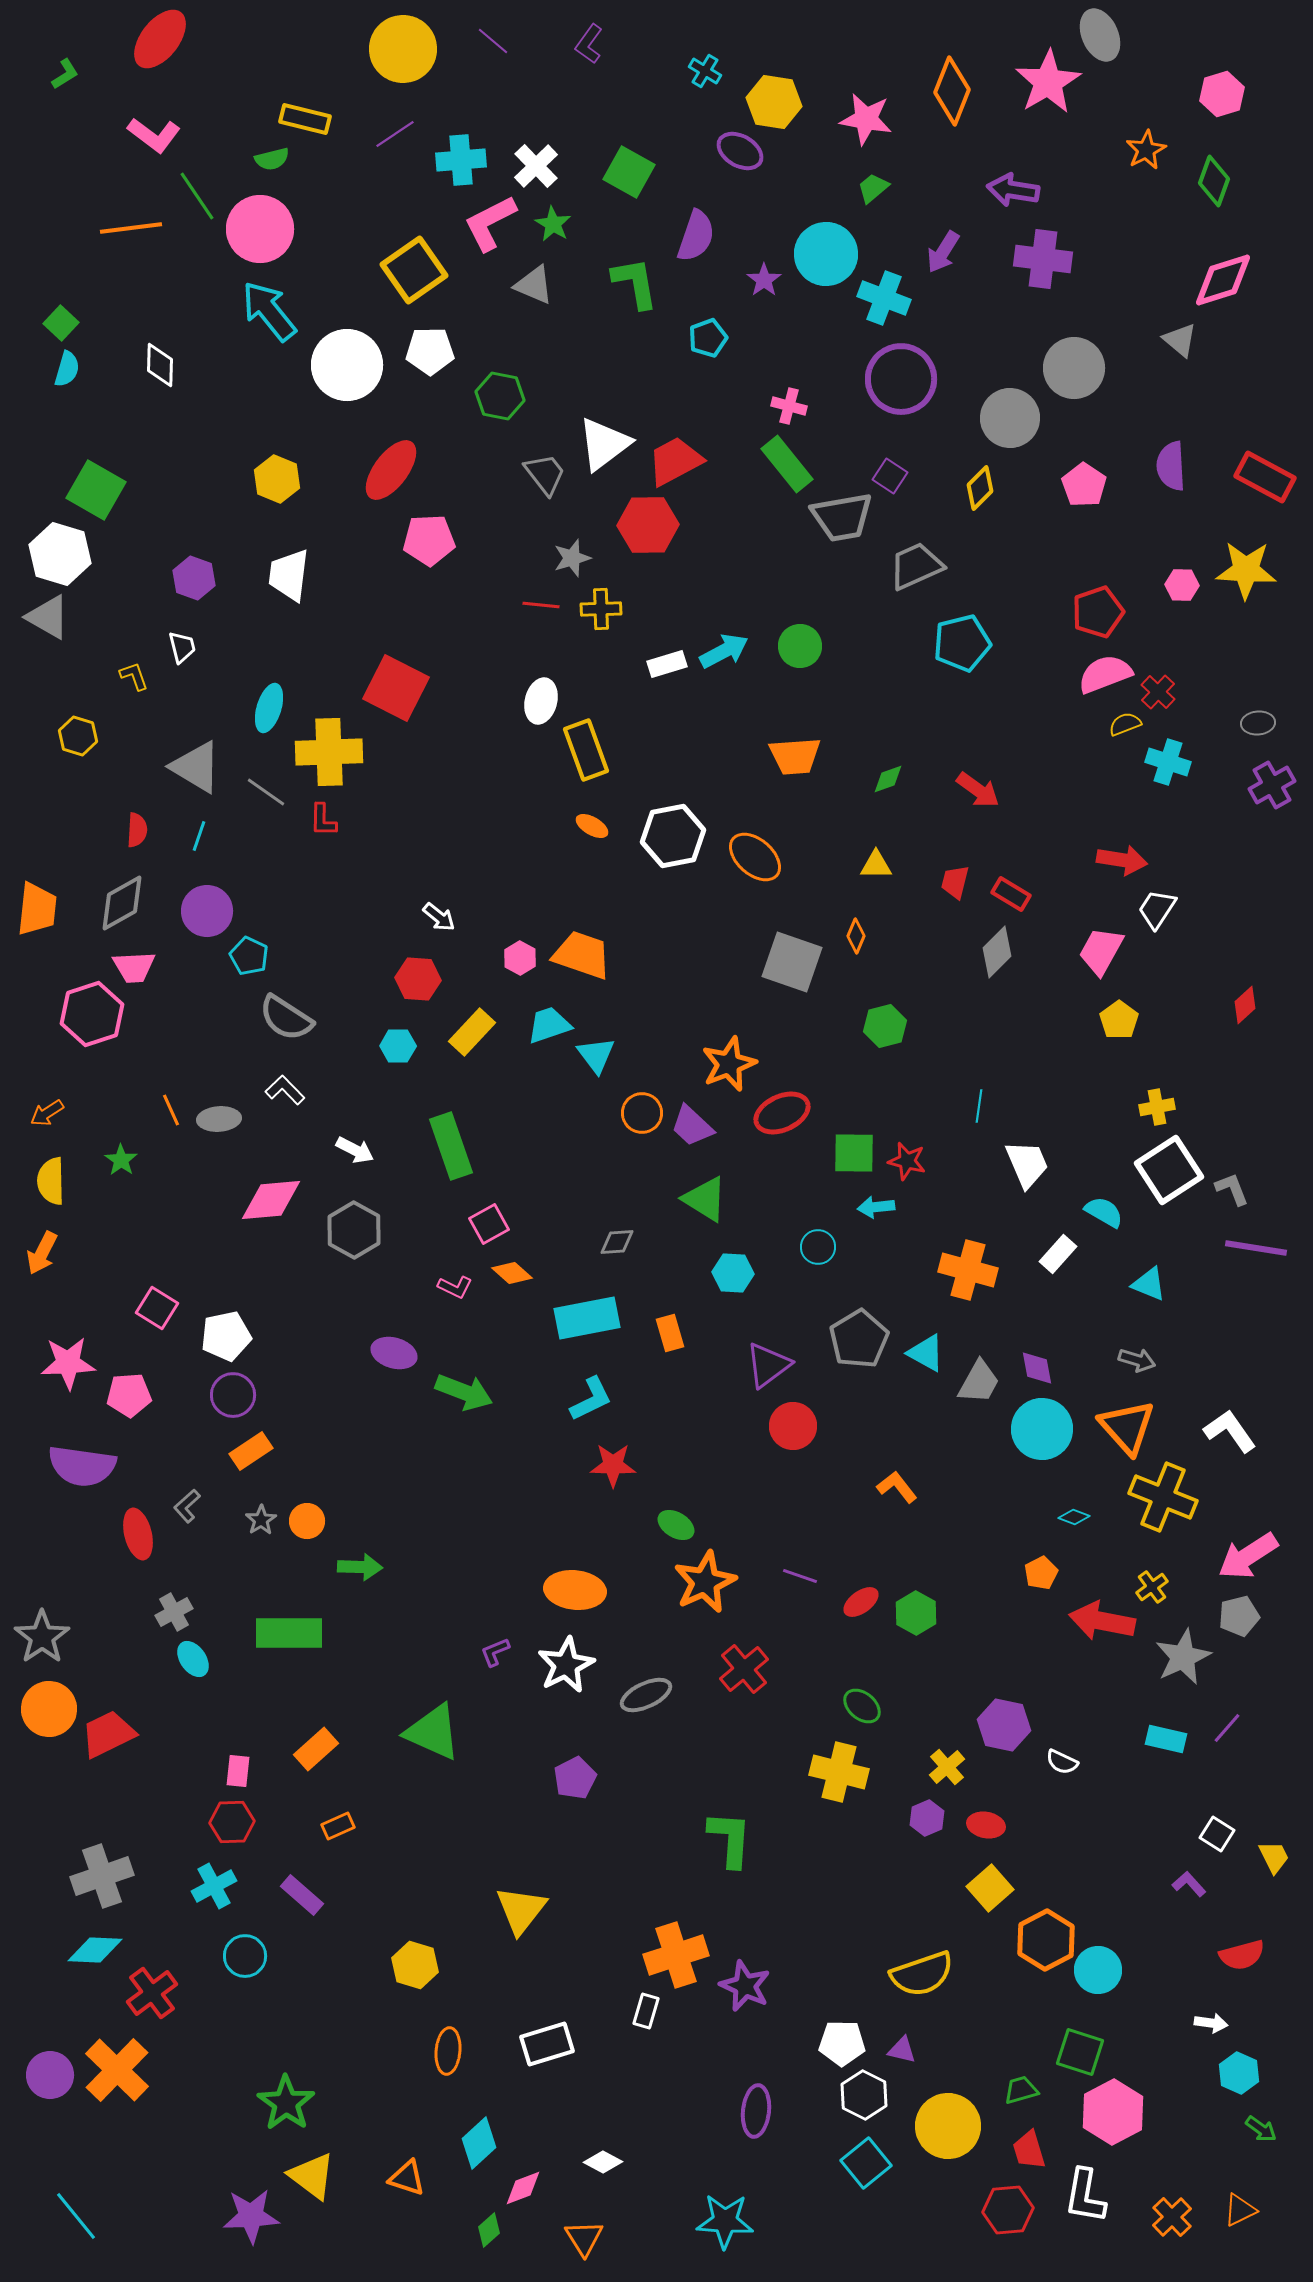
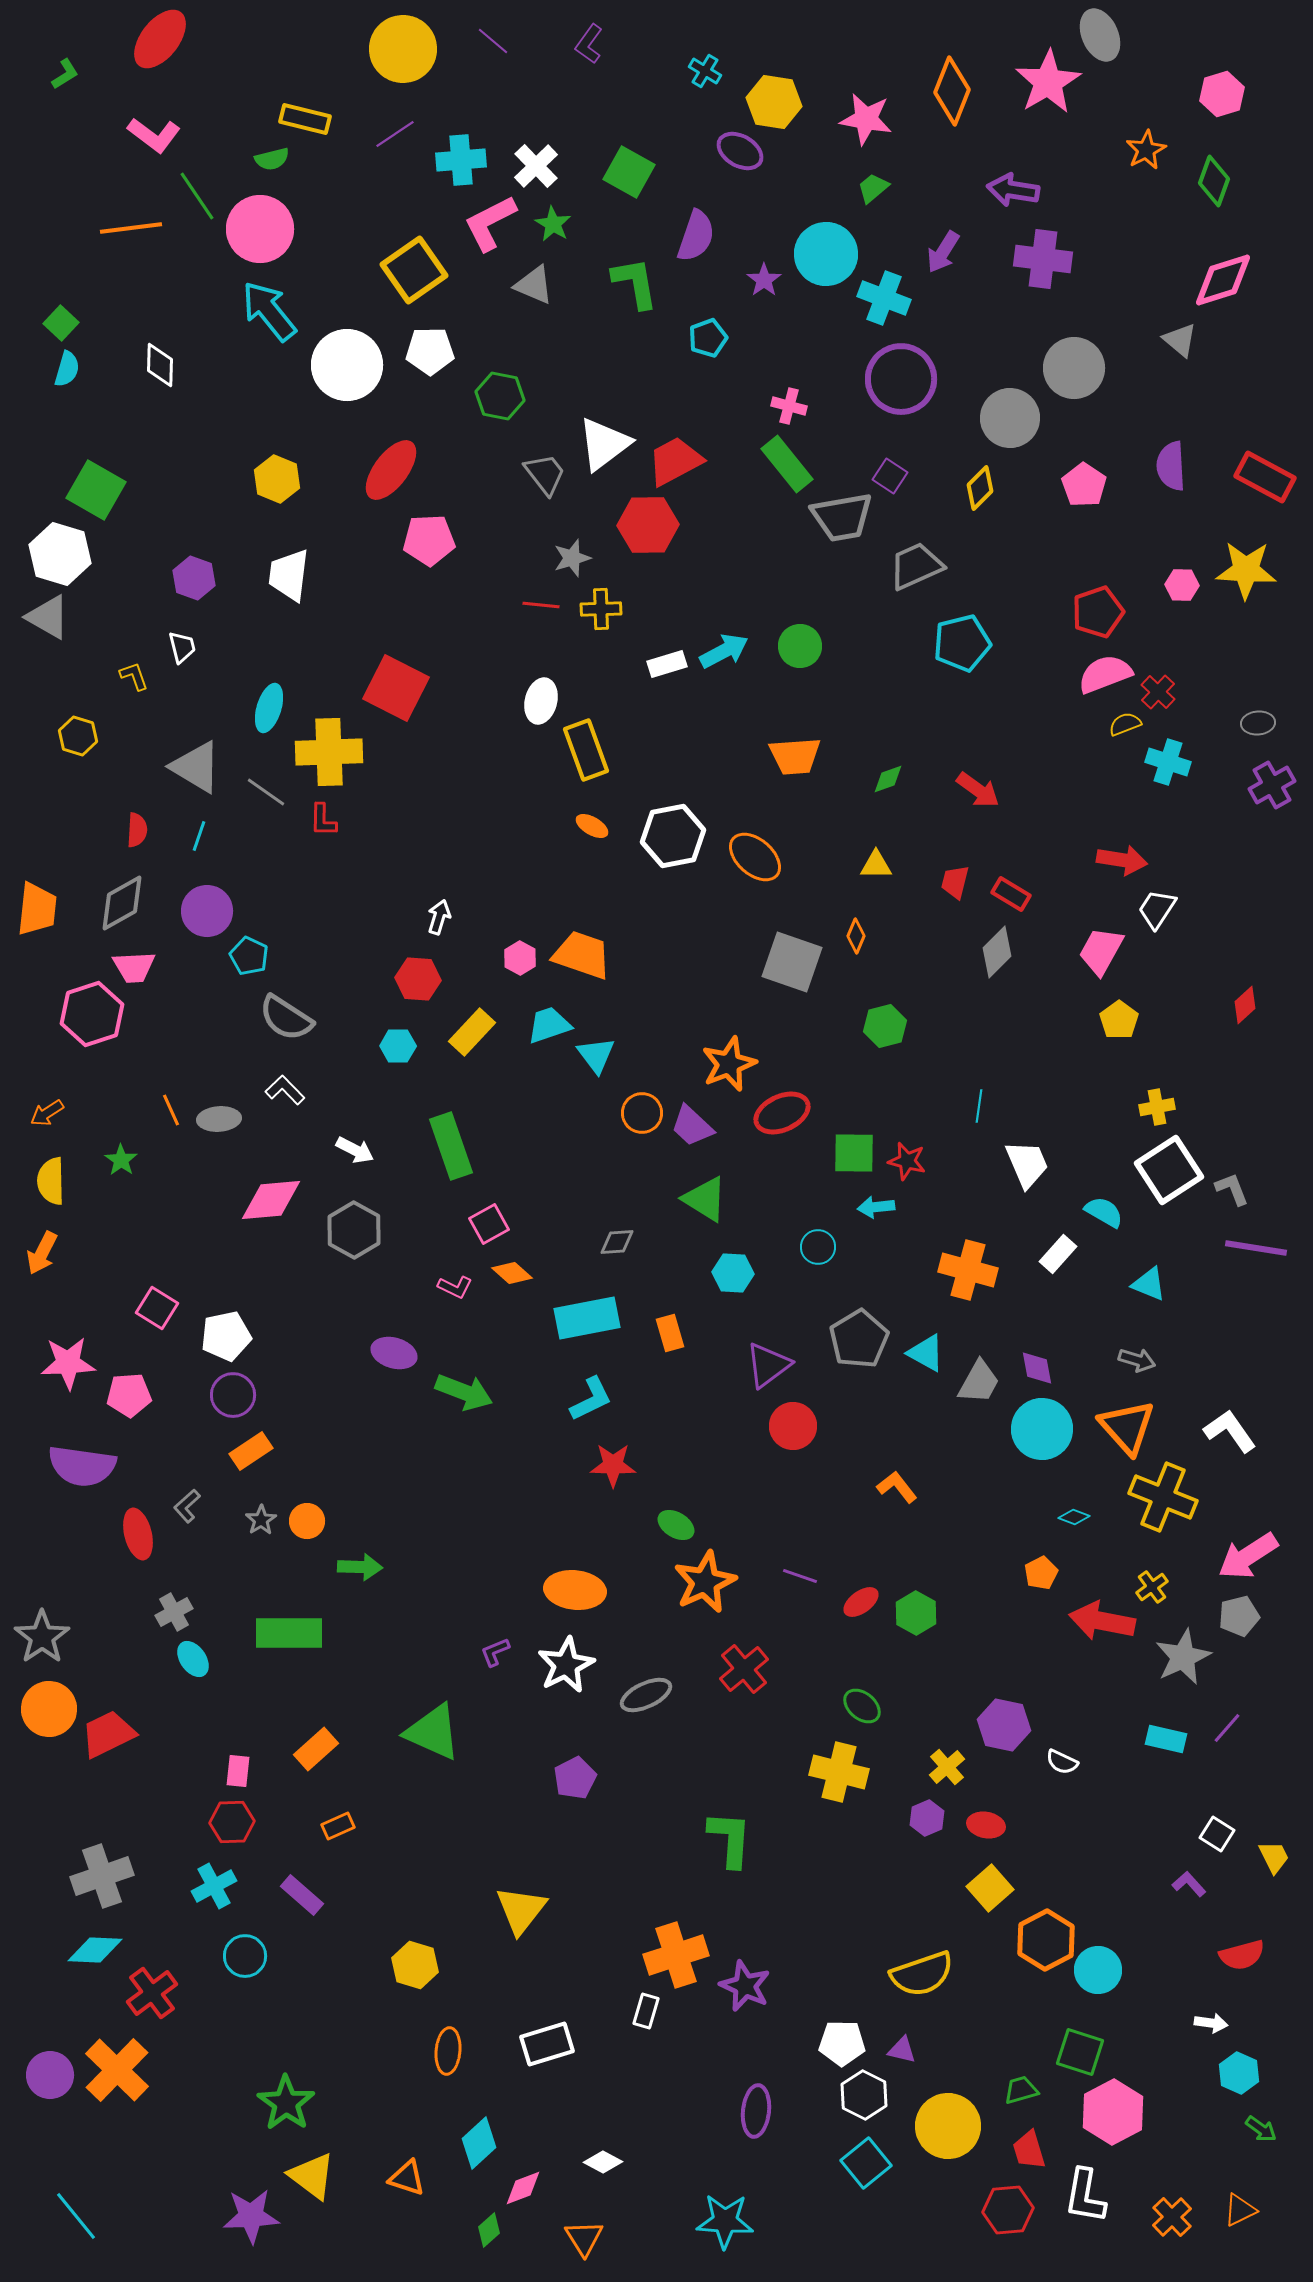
white arrow at (439, 917): rotated 112 degrees counterclockwise
